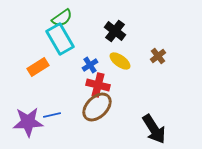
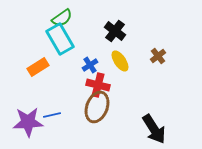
yellow ellipse: rotated 20 degrees clockwise
brown ellipse: rotated 24 degrees counterclockwise
